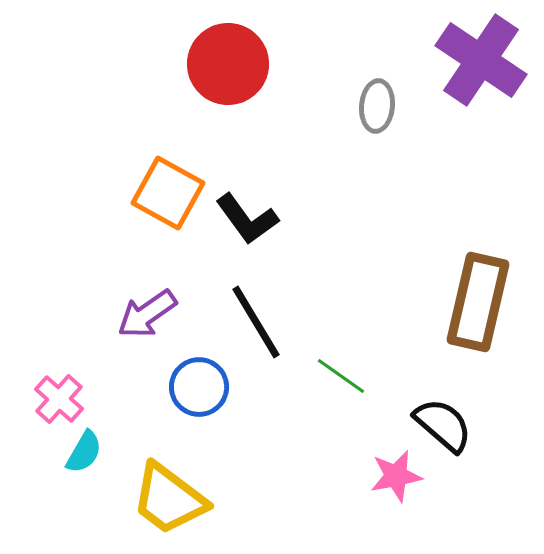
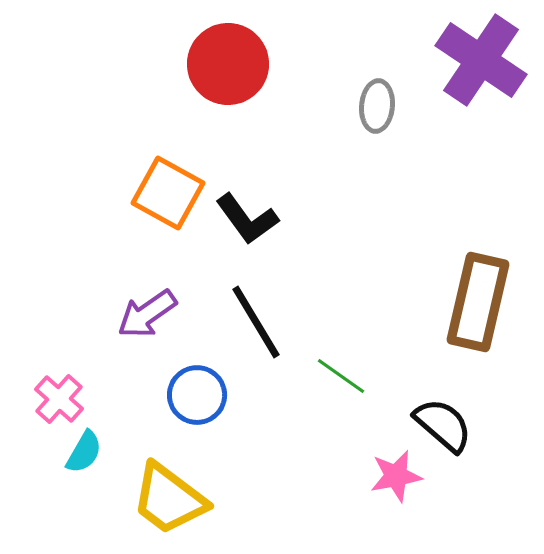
blue circle: moved 2 px left, 8 px down
